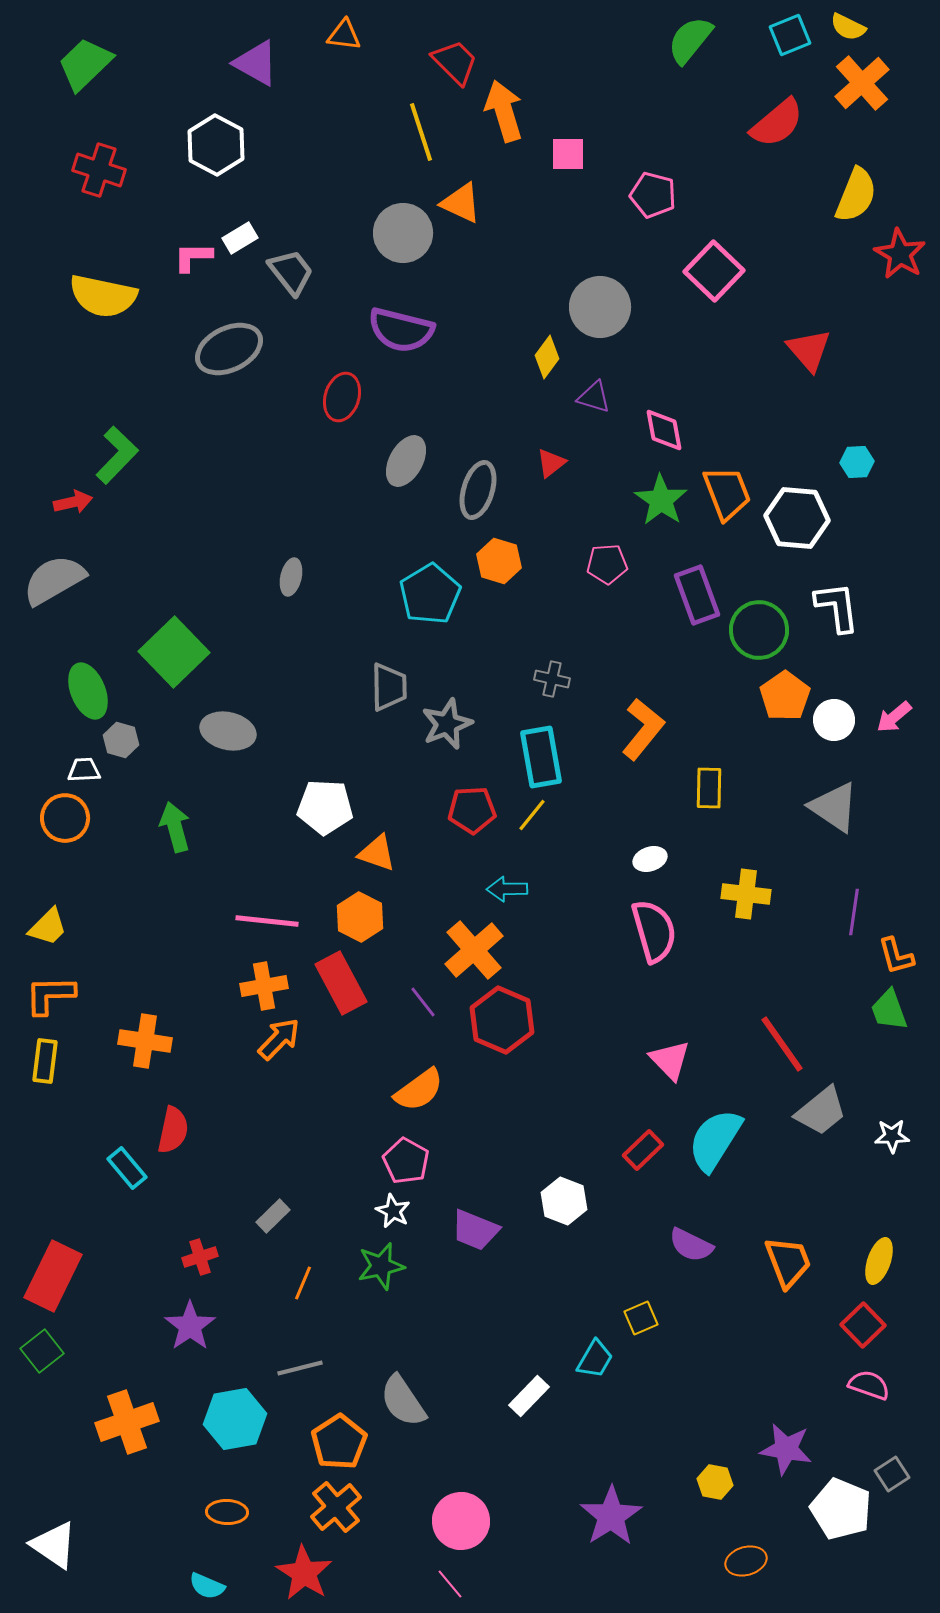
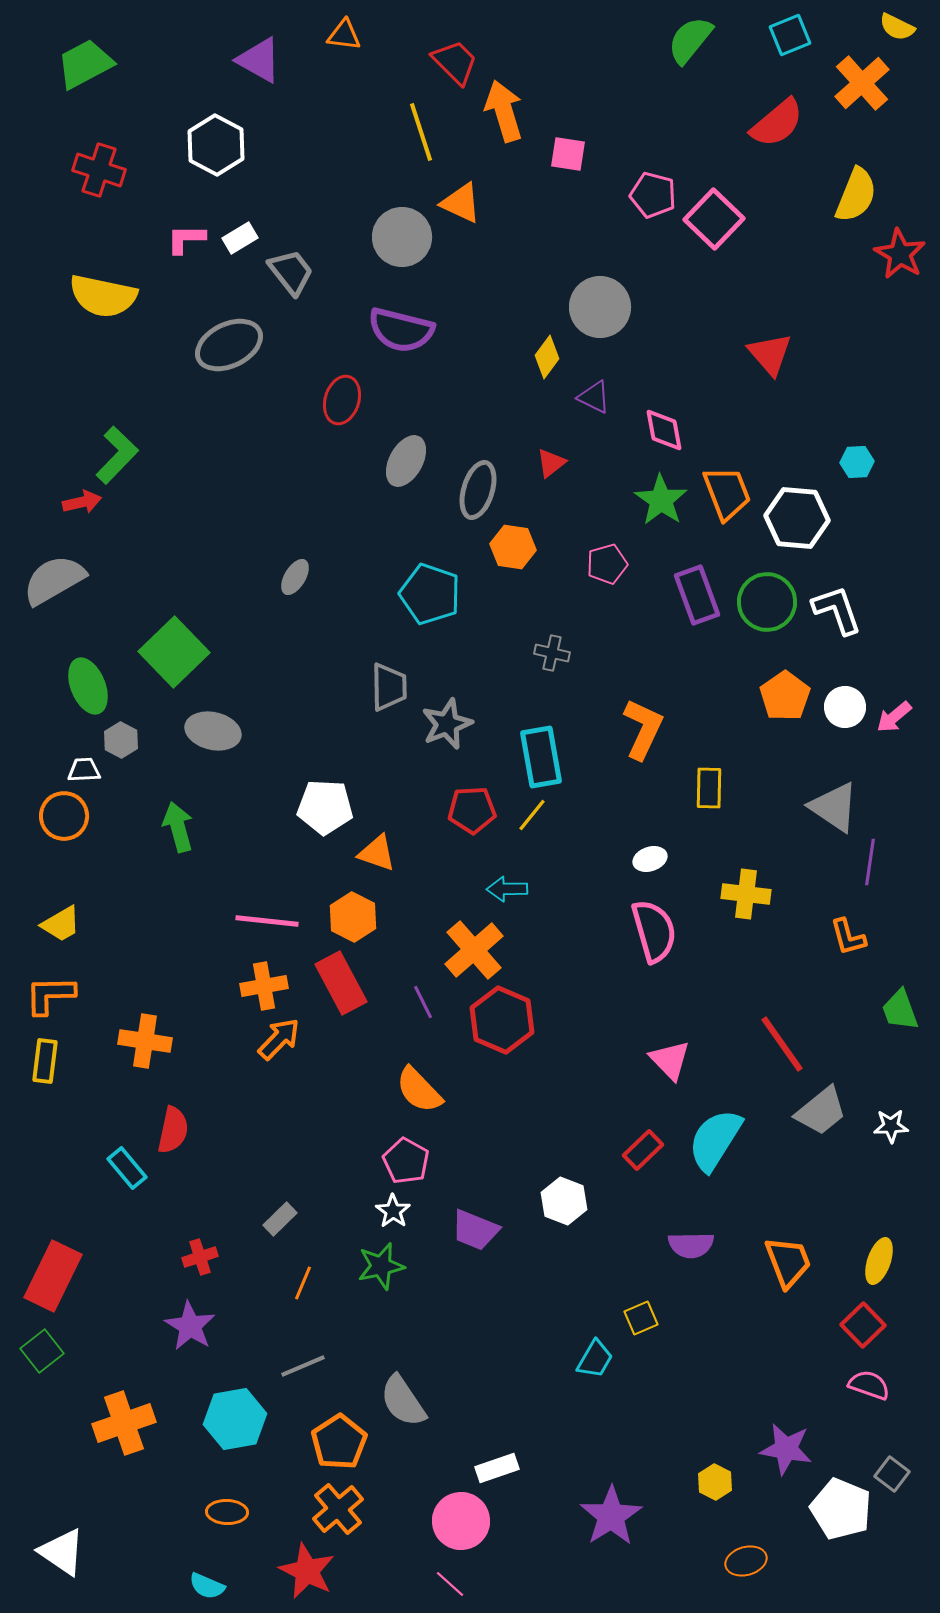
yellow semicircle at (848, 27): moved 49 px right
purple triangle at (256, 63): moved 3 px right, 3 px up
green trapezoid at (85, 64): rotated 16 degrees clockwise
pink square at (568, 154): rotated 9 degrees clockwise
gray circle at (403, 233): moved 1 px left, 4 px down
pink L-shape at (193, 257): moved 7 px left, 18 px up
pink square at (714, 271): moved 52 px up
gray ellipse at (229, 349): moved 4 px up
red triangle at (809, 350): moved 39 px left, 4 px down
red ellipse at (342, 397): moved 3 px down
purple triangle at (594, 397): rotated 9 degrees clockwise
red arrow at (73, 502): moved 9 px right
orange hexagon at (499, 561): moved 14 px right, 14 px up; rotated 9 degrees counterclockwise
pink pentagon at (607, 564): rotated 12 degrees counterclockwise
gray ellipse at (291, 577): moved 4 px right; rotated 18 degrees clockwise
cyan pentagon at (430, 594): rotated 22 degrees counterclockwise
white L-shape at (837, 607): moved 3 px down; rotated 12 degrees counterclockwise
green circle at (759, 630): moved 8 px right, 28 px up
gray cross at (552, 679): moved 26 px up
green ellipse at (88, 691): moved 5 px up
white circle at (834, 720): moved 11 px right, 13 px up
orange L-shape at (643, 729): rotated 14 degrees counterclockwise
gray ellipse at (228, 731): moved 15 px left
gray hexagon at (121, 740): rotated 12 degrees clockwise
orange circle at (65, 818): moved 1 px left, 2 px up
green arrow at (175, 827): moved 3 px right
purple line at (854, 912): moved 16 px right, 50 px up
orange hexagon at (360, 917): moved 7 px left
yellow trapezoid at (48, 927): moved 13 px right, 3 px up; rotated 15 degrees clockwise
orange L-shape at (896, 956): moved 48 px left, 19 px up
purple line at (423, 1002): rotated 12 degrees clockwise
green trapezoid at (889, 1010): moved 11 px right
orange semicircle at (419, 1090): rotated 82 degrees clockwise
white star at (892, 1136): moved 1 px left, 10 px up
white star at (393, 1211): rotated 8 degrees clockwise
gray rectangle at (273, 1216): moved 7 px right, 3 px down
purple semicircle at (691, 1245): rotated 27 degrees counterclockwise
purple star at (190, 1326): rotated 6 degrees counterclockwise
gray line at (300, 1368): moved 3 px right, 2 px up; rotated 9 degrees counterclockwise
white rectangle at (529, 1396): moved 32 px left, 72 px down; rotated 27 degrees clockwise
orange cross at (127, 1422): moved 3 px left, 1 px down
gray square at (892, 1474): rotated 20 degrees counterclockwise
yellow hexagon at (715, 1482): rotated 16 degrees clockwise
orange cross at (336, 1507): moved 2 px right, 2 px down
white triangle at (54, 1545): moved 8 px right, 7 px down
red star at (304, 1573): moved 3 px right, 2 px up; rotated 6 degrees counterclockwise
pink line at (450, 1584): rotated 8 degrees counterclockwise
